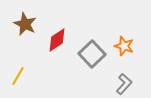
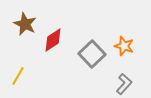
red diamond: moved 4 px left
